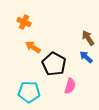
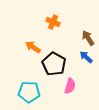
orange cross: moved 29 px right
